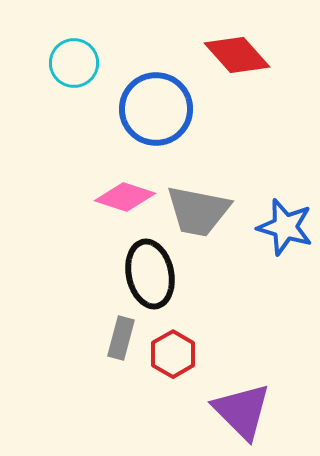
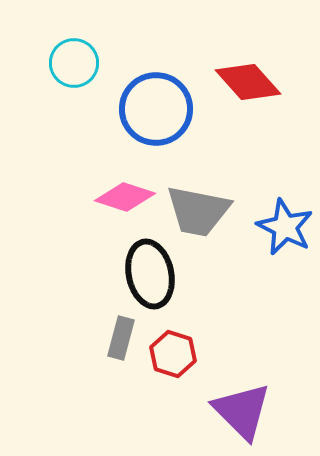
red diamond: moved 11 px right, 27 px down
blue star: rotated 10 degrees clockwise
red hexagon: rotated 12 degrees counterclockwise
